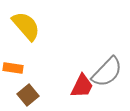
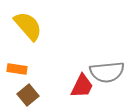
yellow semicircle: moved 2 px right
orange rectangle: moved 4 px right, 1 px down
gray semicircle: rotated 40 degrees clockwise
